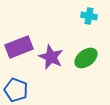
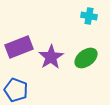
purple star: rotated 15 degrees clockwise
